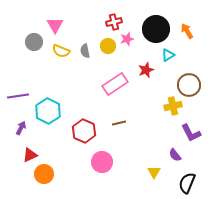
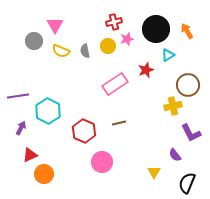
gray circle: moved 1 px up
brown circle: moved 1 px left
